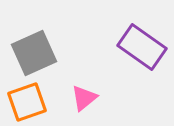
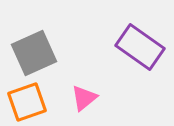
purple rectangle: moved 2 px left
